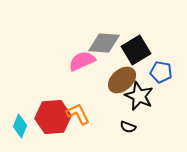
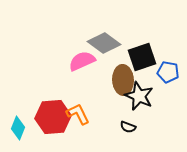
gray diamond: rotated 32 degrees clockwise
black square: moved 6 px right, 7 px down; rotated 12 degrees clockwise
blue pentagon: moved 7 px right
brown ellipse: moved 1 px right; rotated 52 degrees counterclockwise
cyan diamond: moved 2 px left, 2 px down
